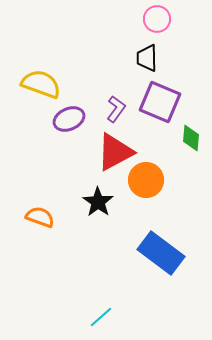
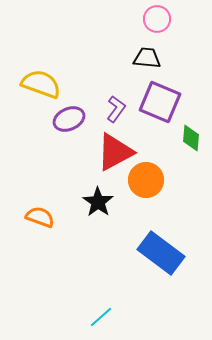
black trapezoid: rotated 96 degrees clockwise
